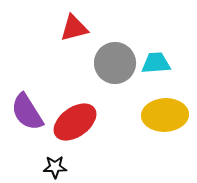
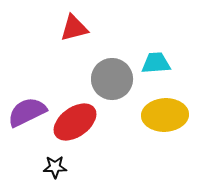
gray circle: moved 3 px left, 16 px down
purple semicircle: rotated 96 degrees clockwise
